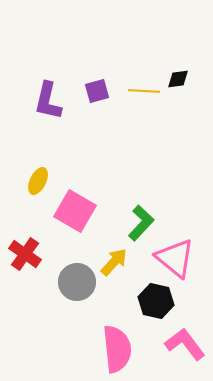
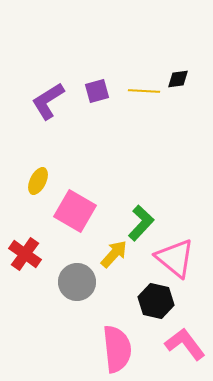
purple L-shape: rotated 45 degrees clockwise
yellow arrow: moved 8 px up
